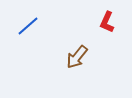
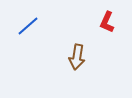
brown arrow: rotated 30 degrees counterclockwise
